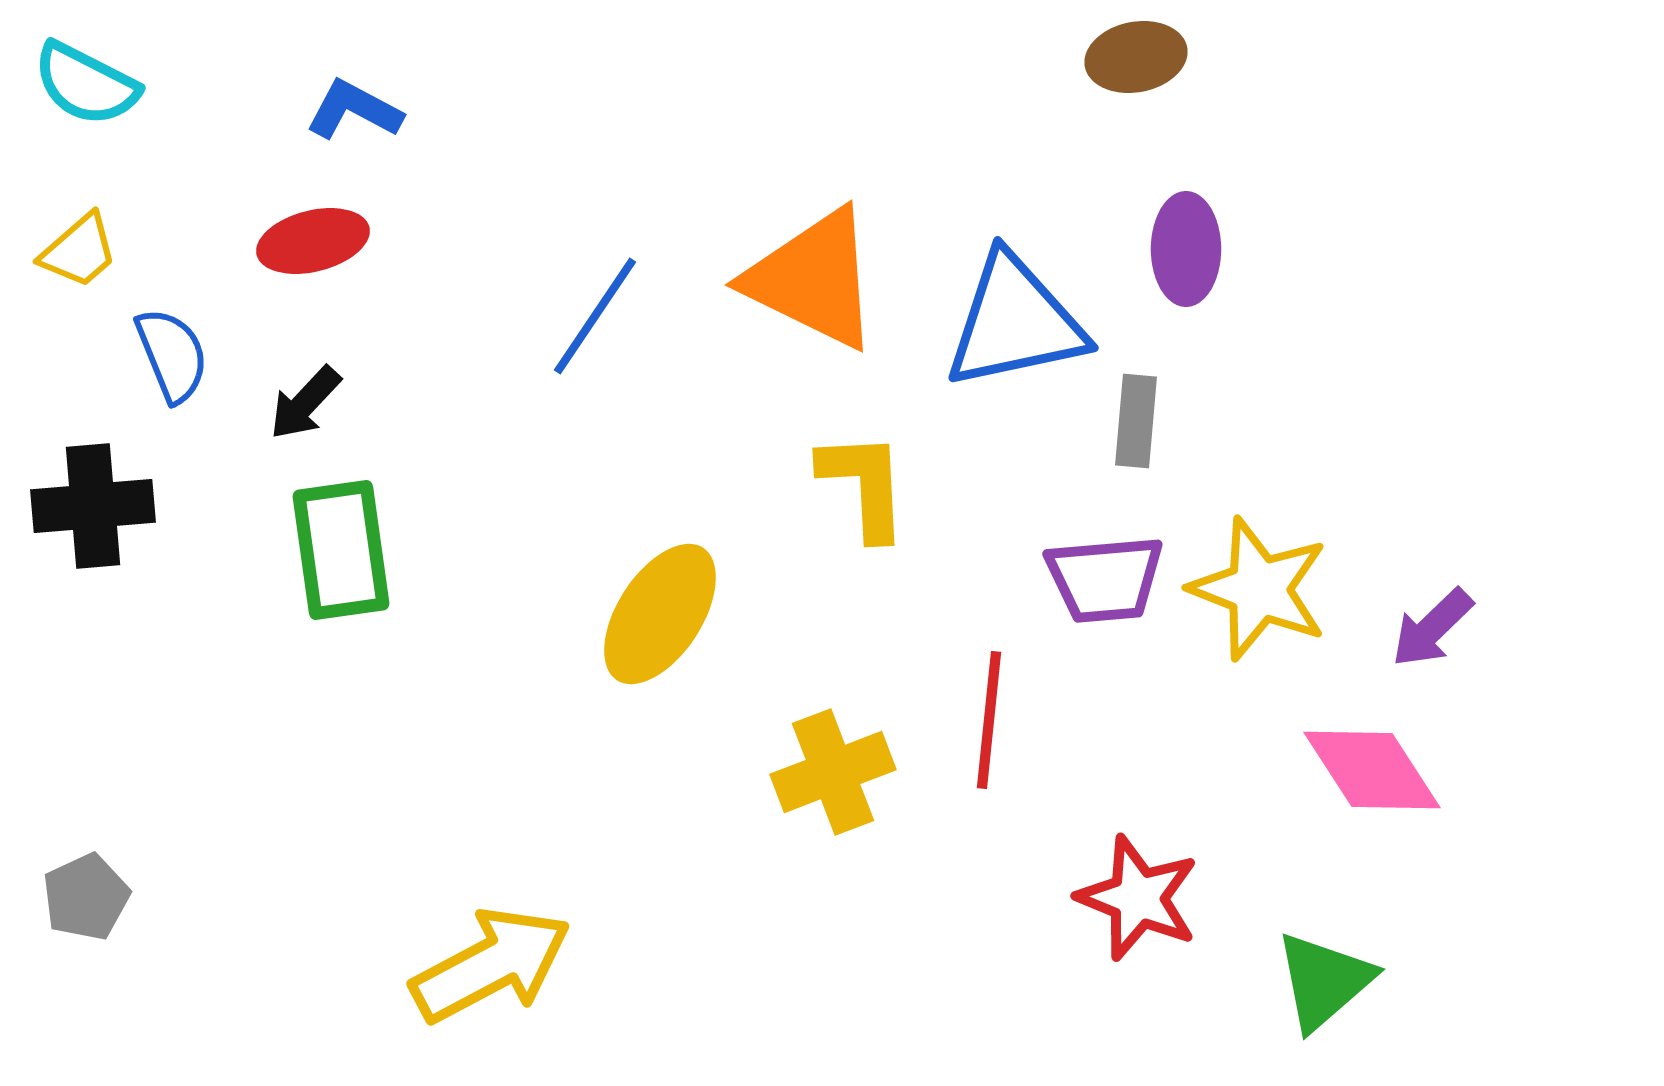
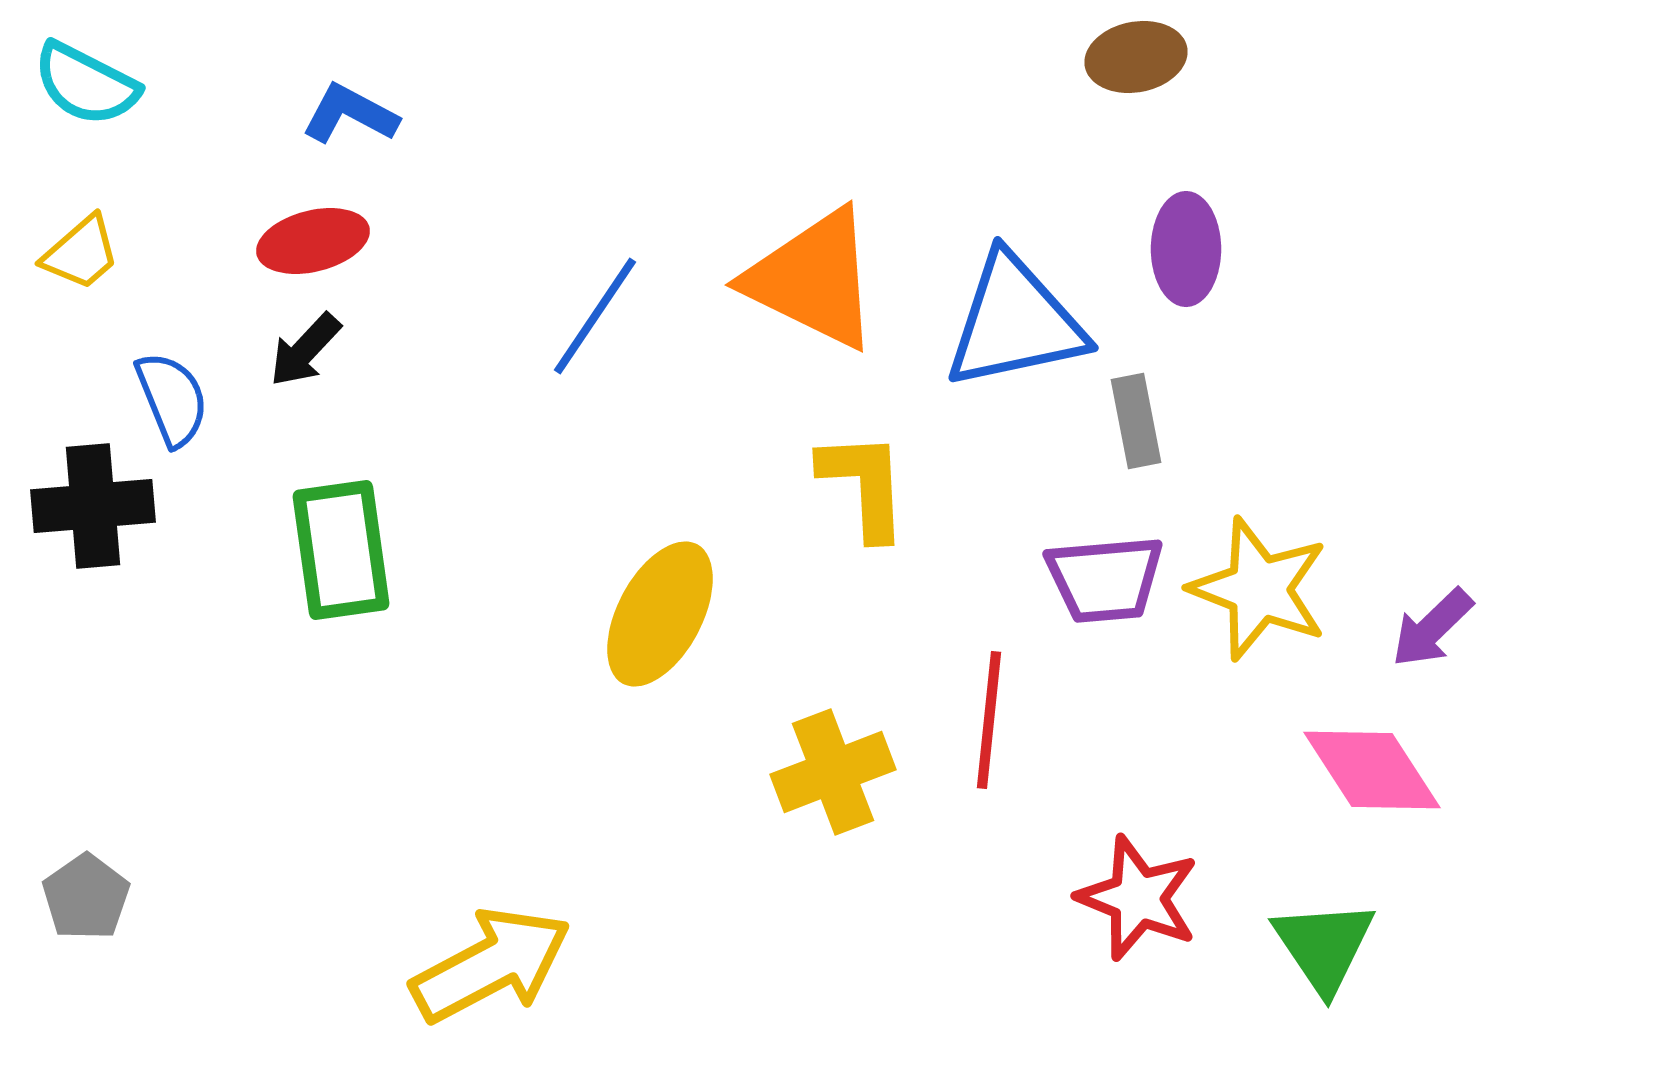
blue L-shape: moved 4 px left, 4 px down
yellow trapezoid: moved 2 px right, 2 px down
blue semicircle: moved 44 px down
black arrow: moved 53 px up
gray rectangle: rotated 16 degrees counterclockwise
yellow ellipse: rotated 5 degrees counterclockwise
gray pentagon: rotated 10 degrees counterclockwise
green triangle: moved 35 px up; rotated 23 degrees counterclockwise
